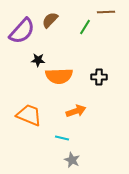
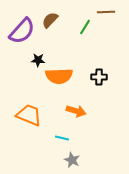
orange arrow: rotated 36 degrees clockwise
